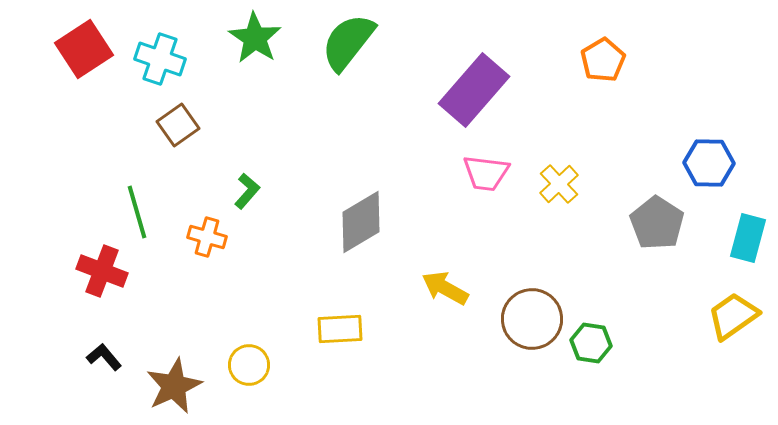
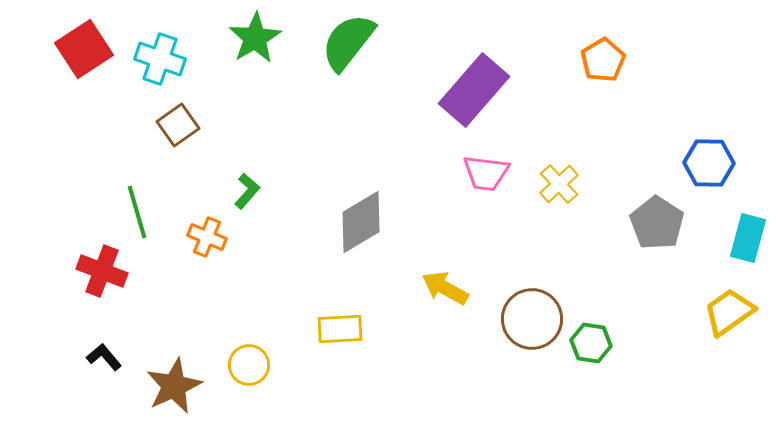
green star: rotated 8 degrees clockwise
orange cross: rotated 6 degrees clockwise
yellow trapezoid: moved 4 px left, 4 px up
